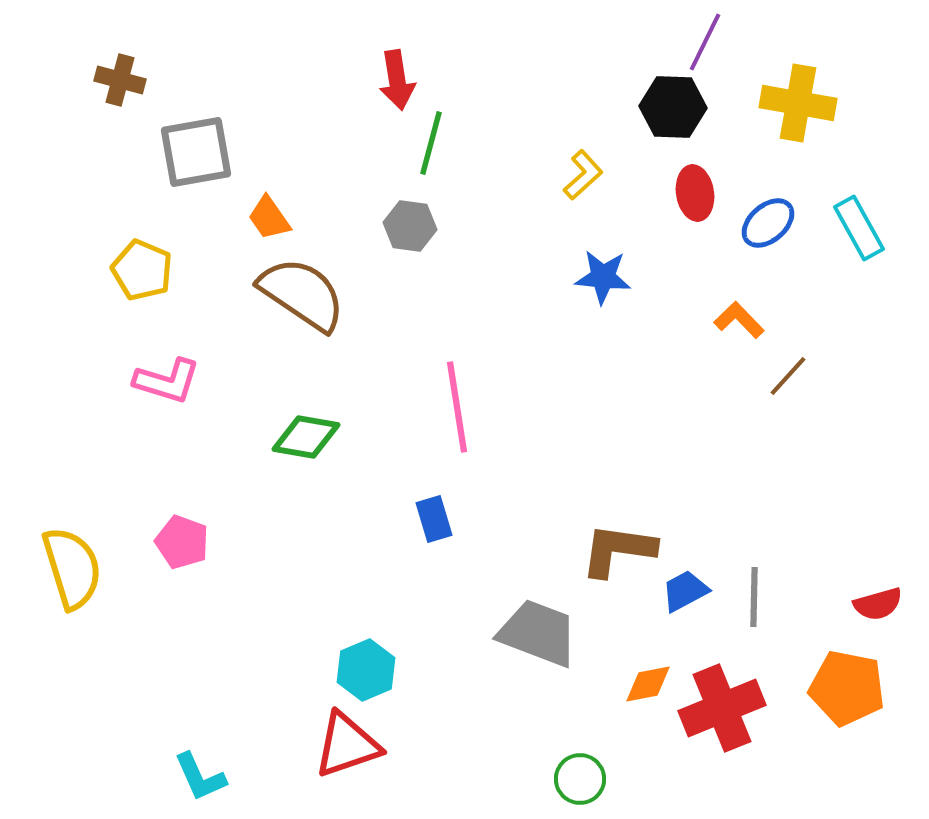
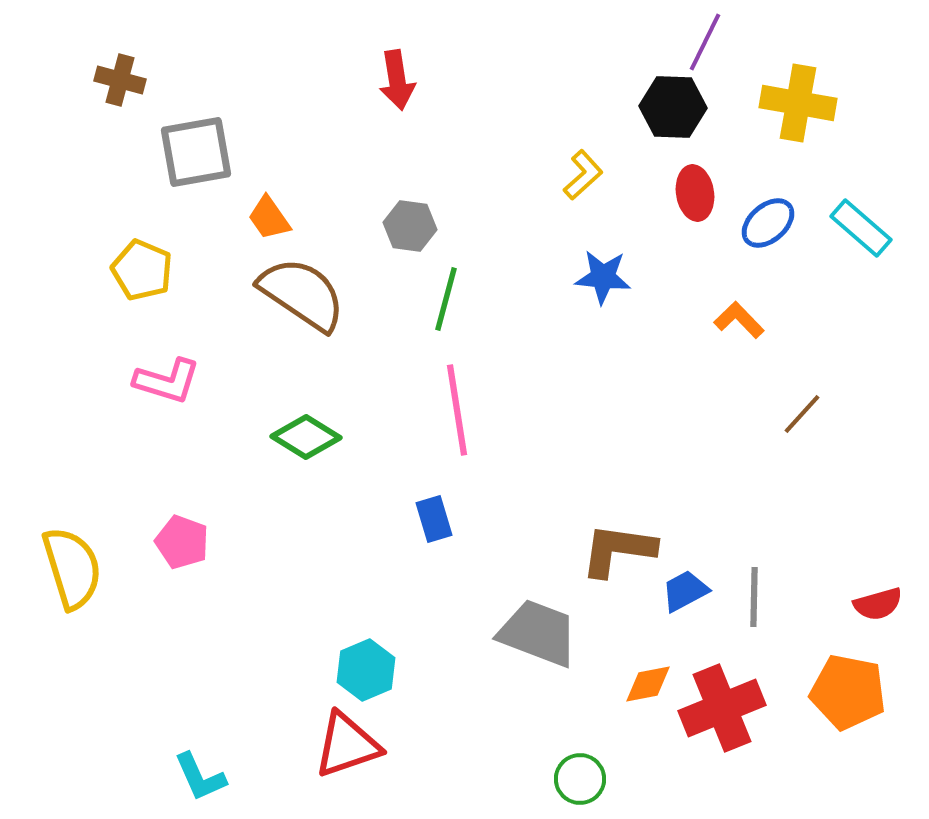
green line: moved 15 px right, 156 px down
cyan rectangle: moved 2 px right; rotated 20 degrees counterclockwise
brown line: moved 14 px right, 38 px down
pink line: moved 3 px down
green diamond: rotated 22 degrees clockwise
orange pentagon: moved 1 px right, 4 px down
